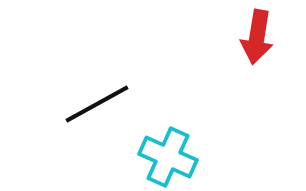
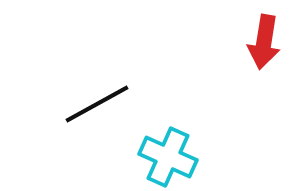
red arrow: moved 7 px right, 5 px down
